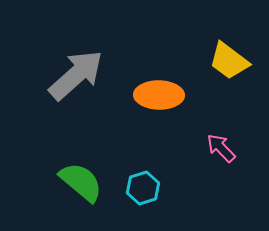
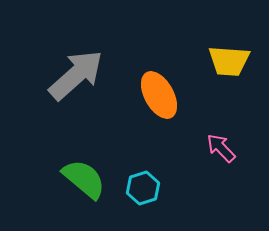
yellow trapezoid: rotated 33 degrees counterclockwise
orange ellipse: rotated 60 degrees clockwise
green semicircle: moved 3 px right, 3 px up
